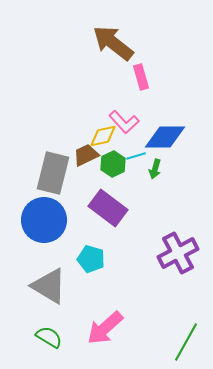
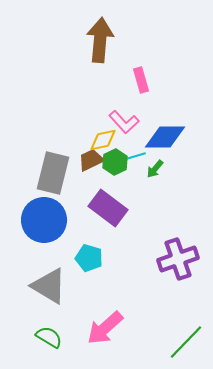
brown arrow: moved 13 px left, 3 px up; rotated 57 degrees clockwise
pink rectangle: moved 3 px down
yellow diamond: moved 4 px down
brown trapezoid: moved 5 px right, 5 px down
green hexagon: moved 2 px right, 2 px up
green arrow: rotated 24 degrees clockwise
purple cross: moved 6 px down; rotated 9 degrees clockwise
cyan pentagon: moved 2 px left, 1 px up
green line: rotated 15 degrees clockwise
